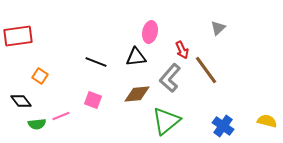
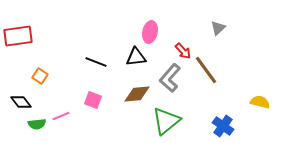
red arrow: moved 1 px right, 1 px down; rotated 18 degrees counterclockwise
black diamond: moved 1 px down
yellow semicircle: moved 7 px left, 19 px up
